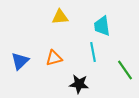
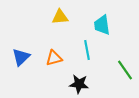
cyan trapezoid: moved 1 px up
cyan line: moved 6 px left, 2 px up
blue triangle: moved 1 px right, 4 px up
